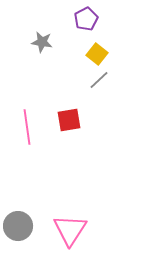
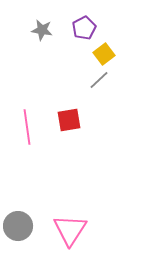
purple pentagon: moved 2 px left, 9 px down
gray star: moved 12 px up
yellow square: moved 7 px right; rotated 15 degrees clockwise
